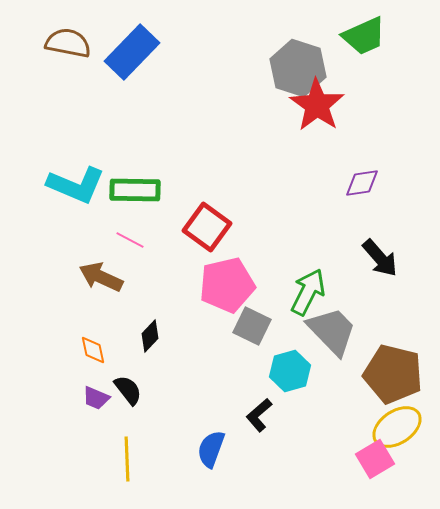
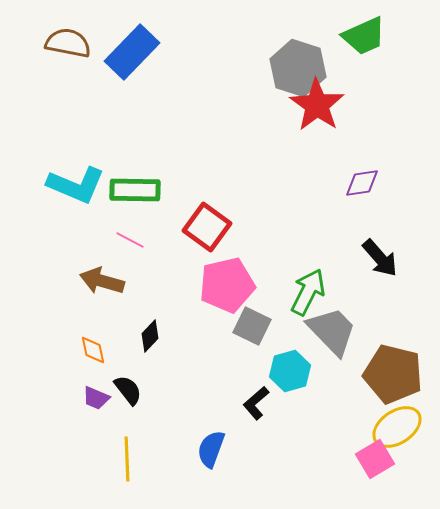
brown arrow: moved 1 px right, 4 px down; rotated 9 degrees counterclockwise
black L-shape: moved 3 px left, 12 px up
